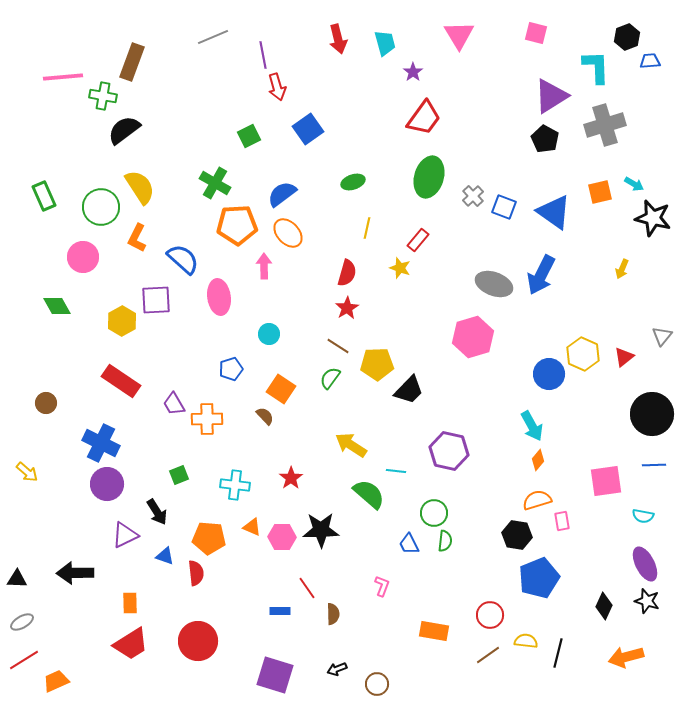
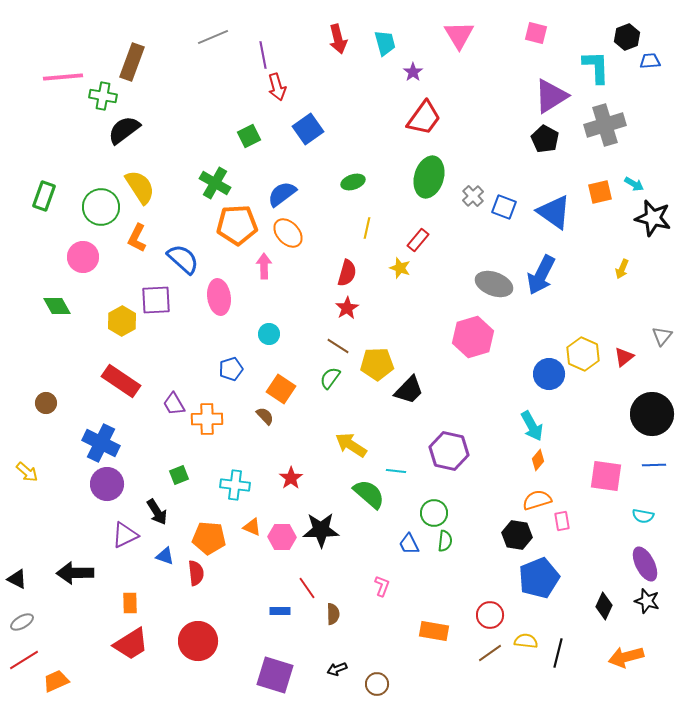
green rectangle at (44, 196): rotated 44 degrees clockwise
pink square at (606, 481): moved 5 px up; rotated 16 degrees clockwise
black triangle at (17, 579): rotated 25 degrees clockwise
brown line at (488, 655): moved 2 px right, 2 px up
